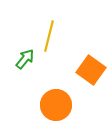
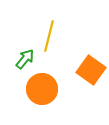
orange circle: moved 14 px left, 16 px up
